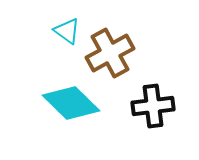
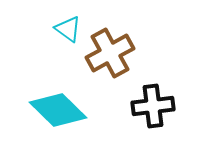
cyan triangle: moved 1 px right, 2 px up
cyan diamond: moved 13 px left, 7 px down
